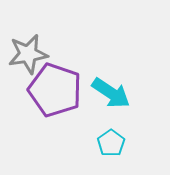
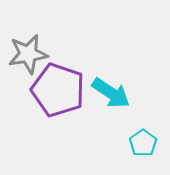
purple pentagon: moved 3 px right
cyan pentagon: moved 32 px right
